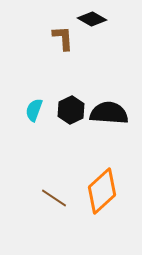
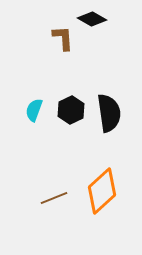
black semicircle: rotated 78 degrees clockwise
brown line: rotated 56 degrees counterclockwise
